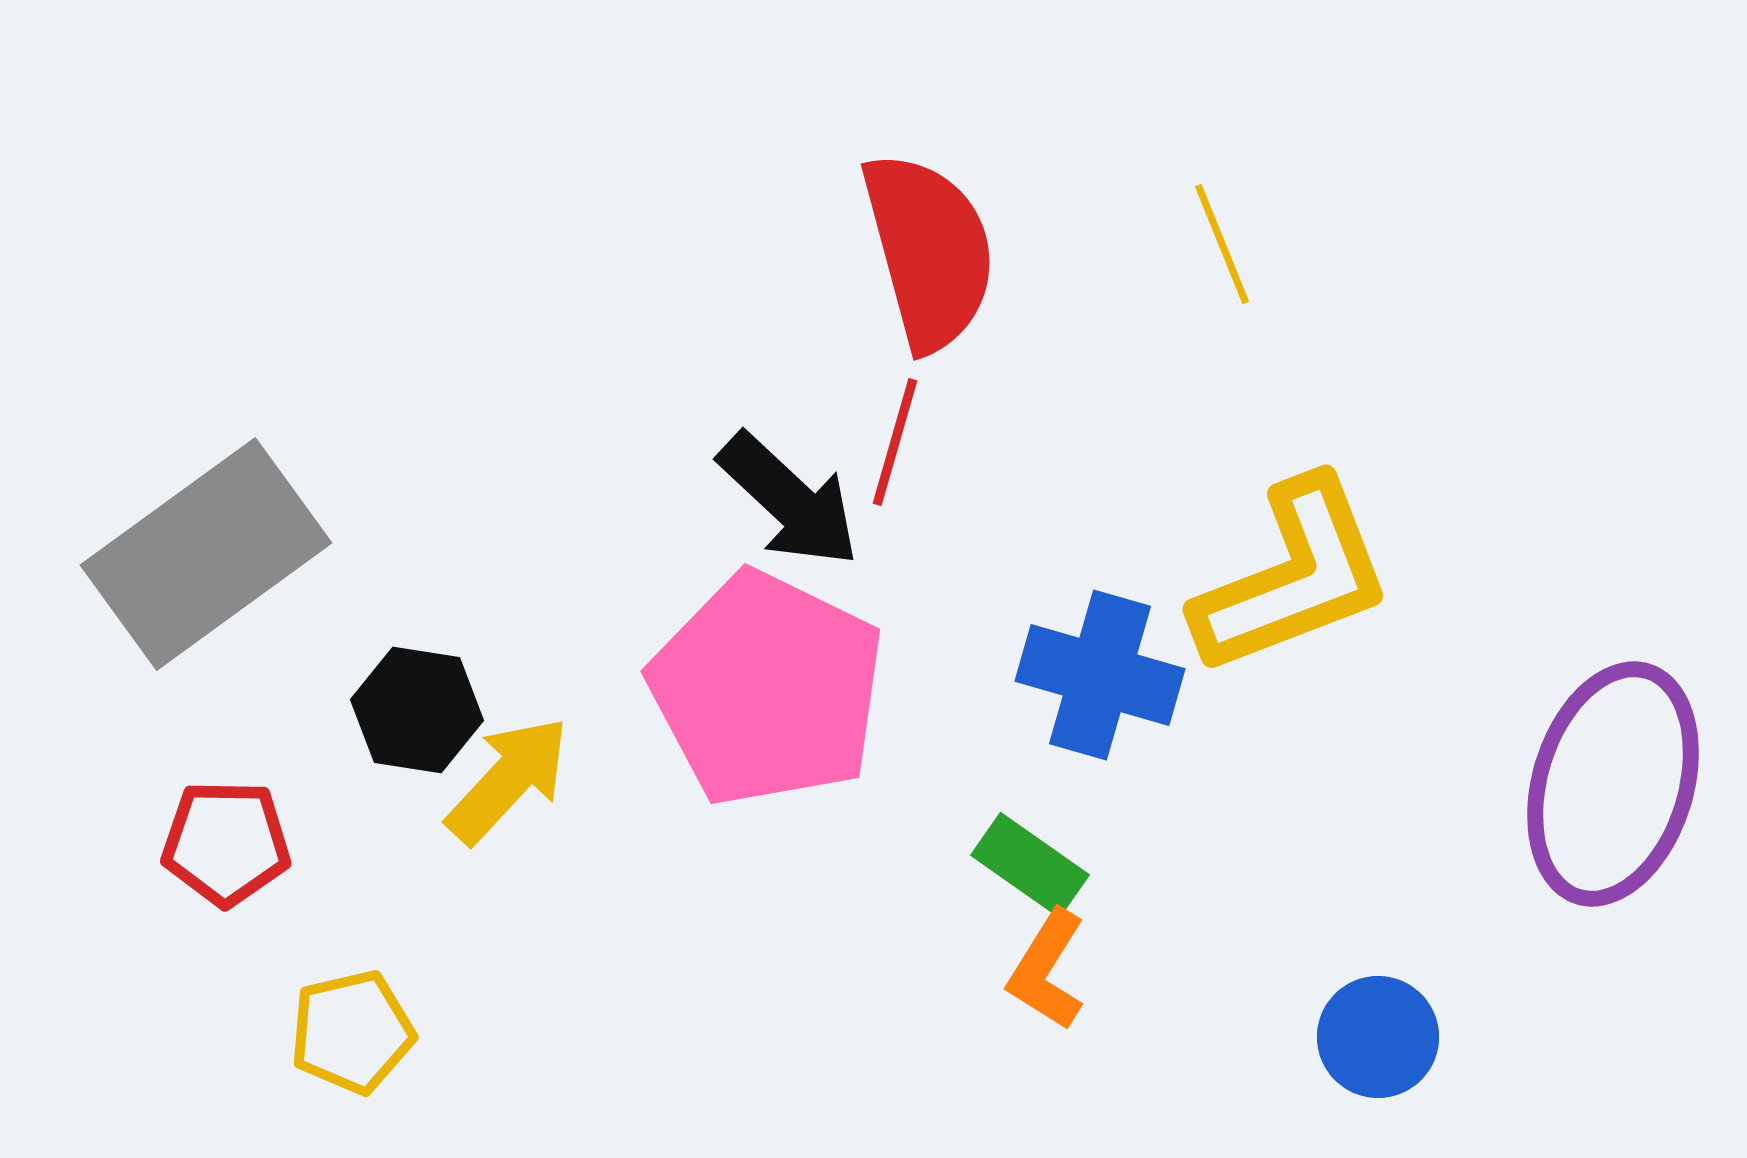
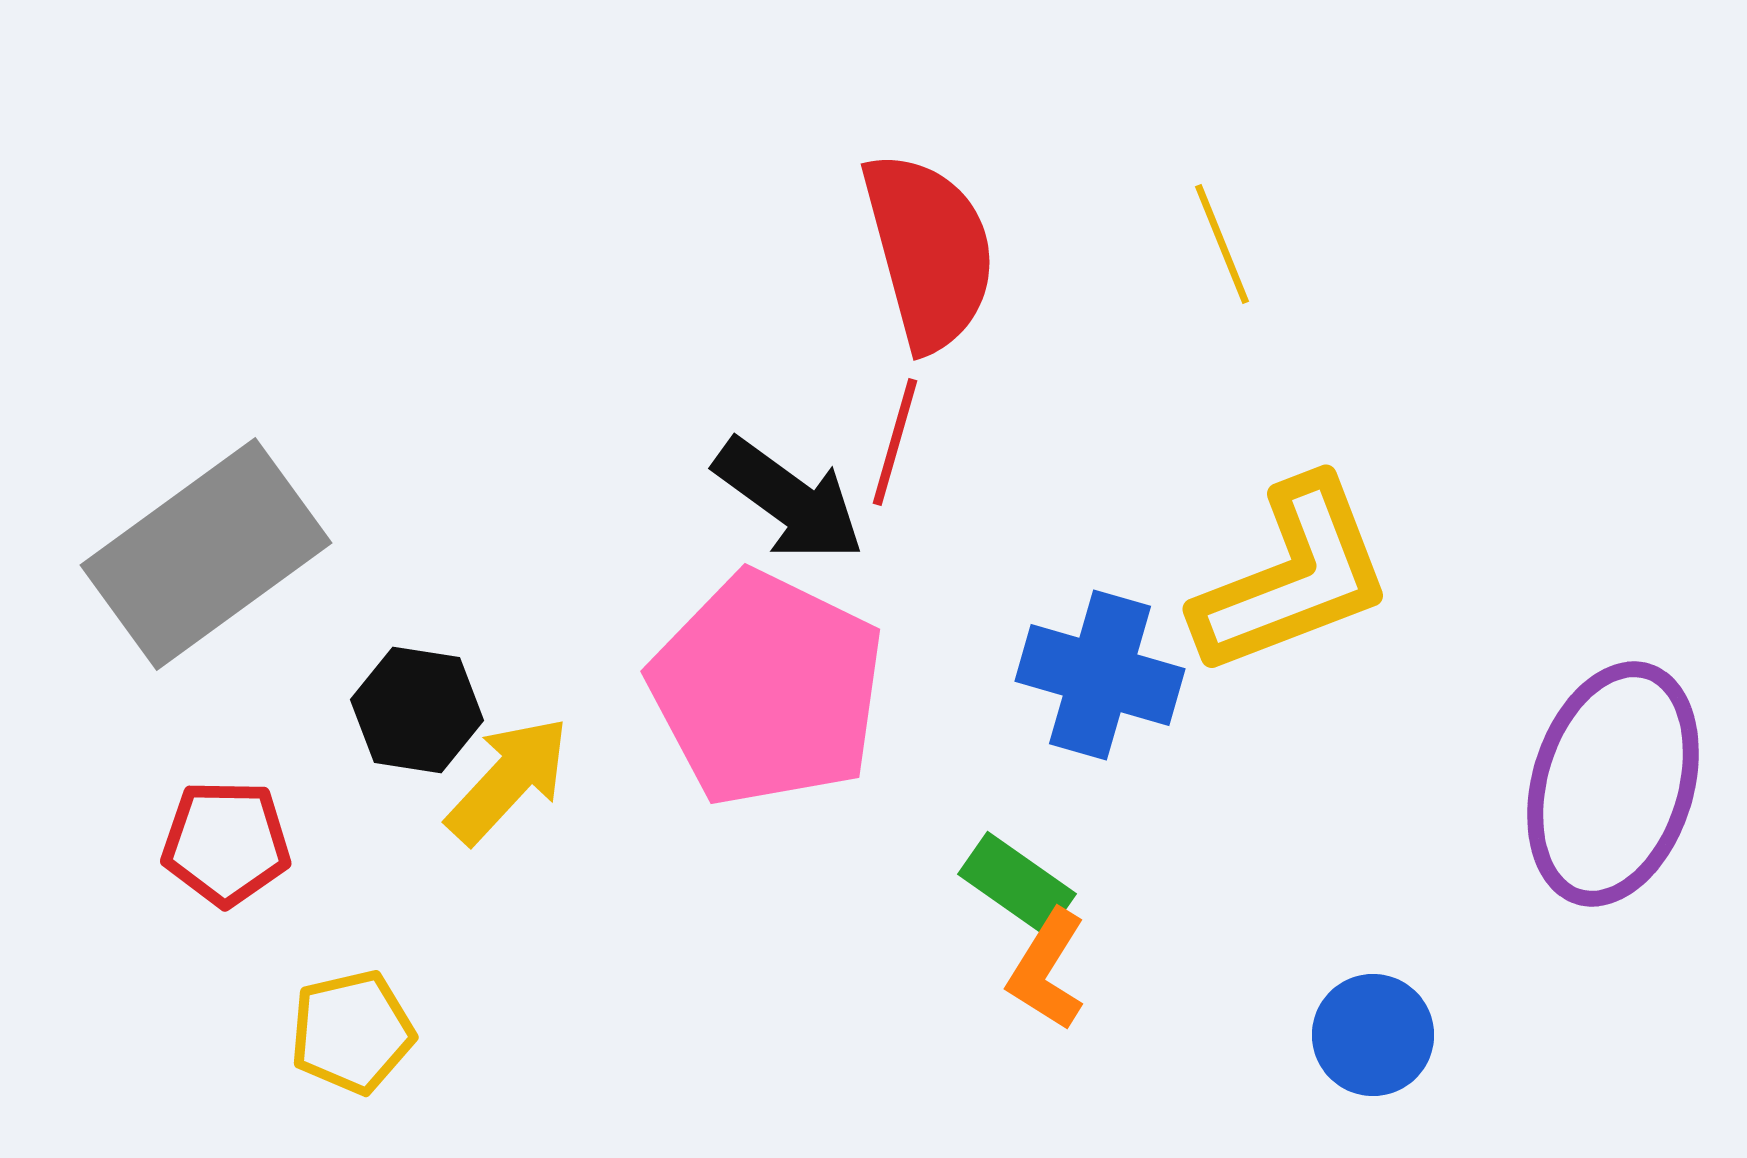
black arrow: rotated 7 degrees counterclockwise
green rectangle: moved 13 px left, 19 px down
blue circle: moved 5 px left, 2 px up
